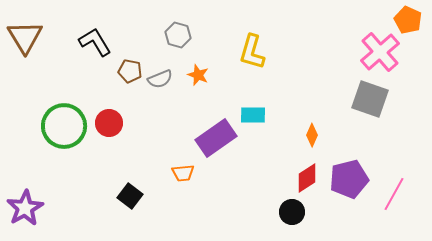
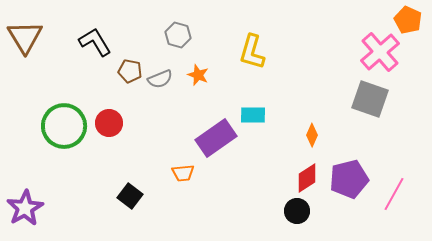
black circle: moved 5 px right, 1 px up
